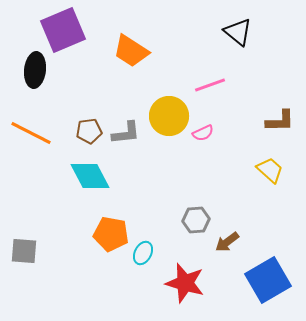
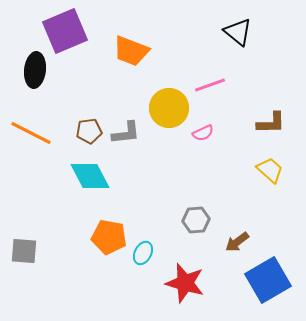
purple square: moved 2 px right, 1 px down
orange trapezoid: rotated 12 degrees counterclockwise
yellow circle: moved 8 px up
brown L-shape: moved 9 px left, 2 px down
orange pentagon: moved 2 px left, 3 px down
brown arrow: moved 10 px right
